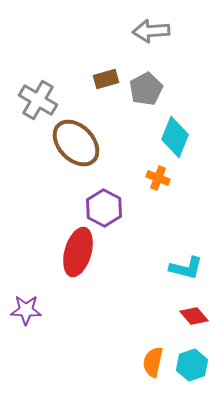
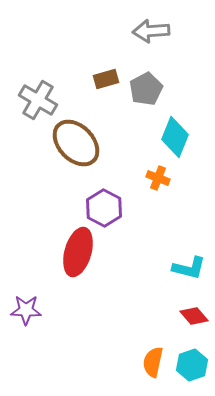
cyan L-shape: moved 3 px right
